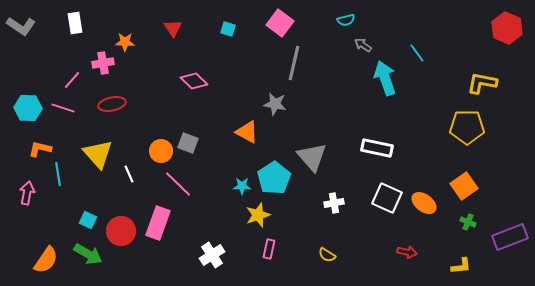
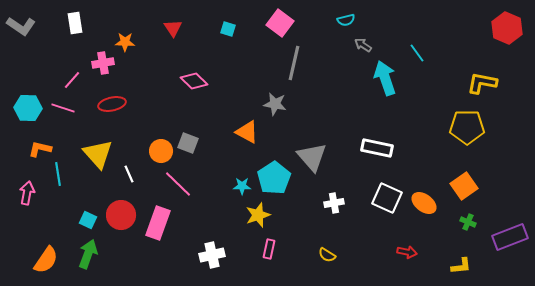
red circle at (121, 231): moved 16 px up
green arrow at (88, 254): rotated 100 degrees counterclockwise
white cross at (212, 255): rotated 20 degrees clockwise
